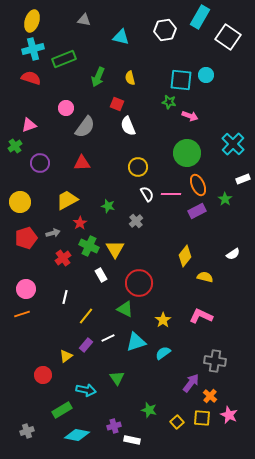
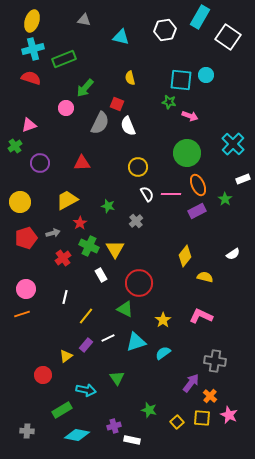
green arrow at (98, 77): moved 13 px left, 11 px down; rotated 18 degrees clockwise
gray semicircle at (85, 127): moved 15 px right, 4 px up; rotated 10 degrees counterclockwise
gray cross at (27, 431): rotated 24 degrees clockwise
